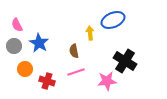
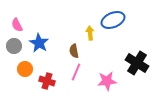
black cross: moved 12 px right, 2 px down
pink line: rotated 48 degrees counterclockwise
